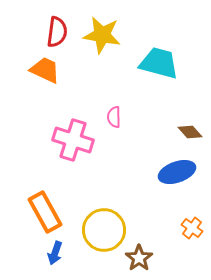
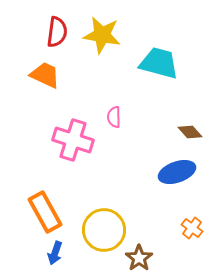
orange trapezoid: moved 5 px down
